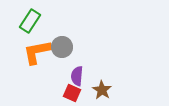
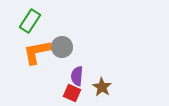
brown star: moved 3 px up
